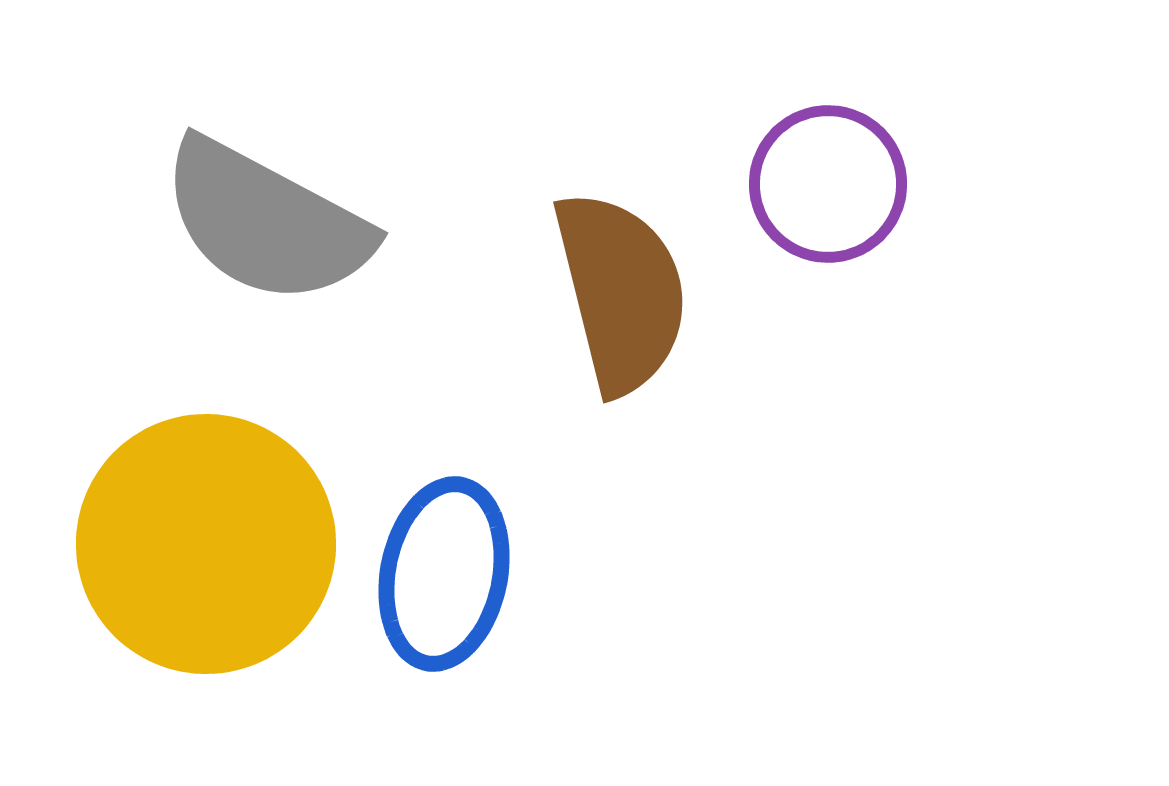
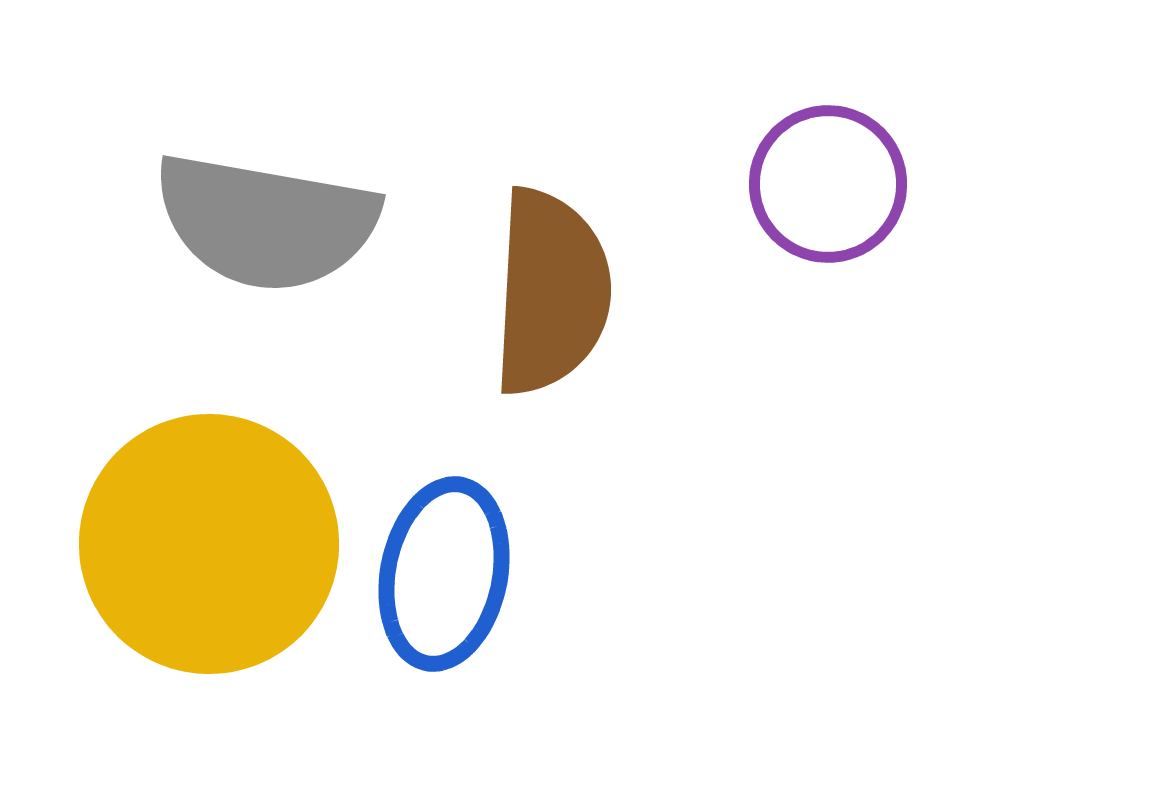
gray semicircle: rotated 18 degrees counterclockwise
brown semicircle: moved 70 px left; rotated 17 degrees clockwise
yellow circle: moved 3 px right
